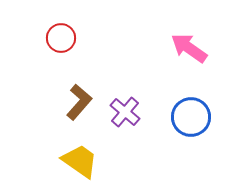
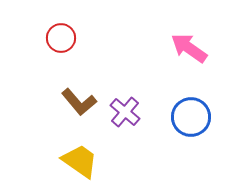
brown L-shape: rotated 99 degrees clockwise
